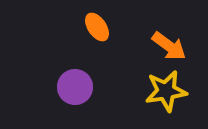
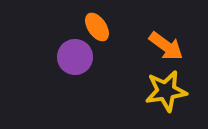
orange arrow: moved 3 px left
purple circle: moved 30 px up
